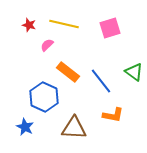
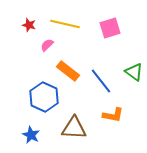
yellow line: moved 1 px right
orange rectangle: moved 1 px up
blue star: moved 6 px right, 8 px down
